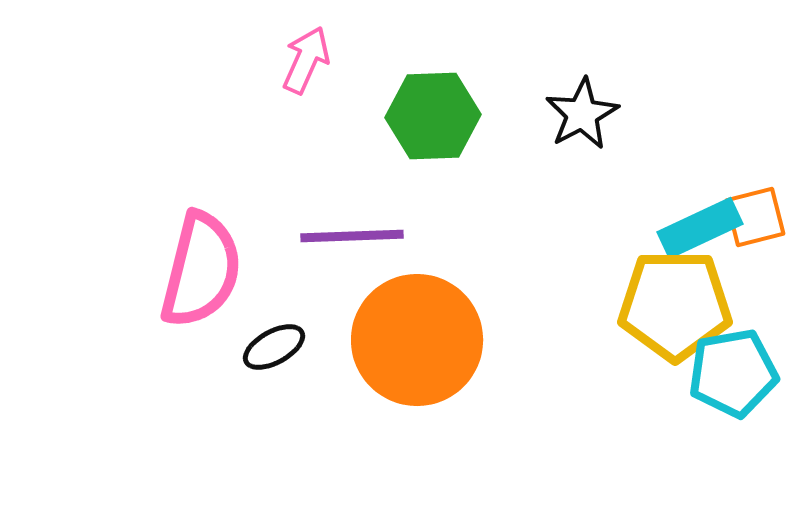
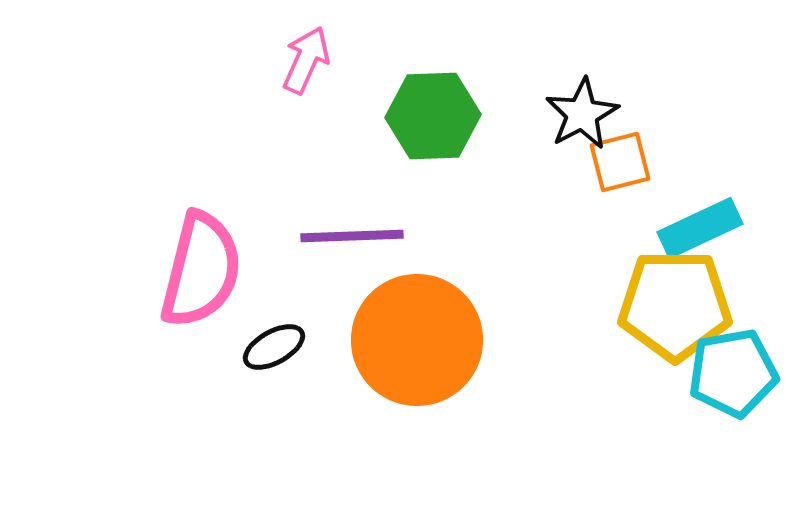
orange square: moved 135 px left, 55 px up
